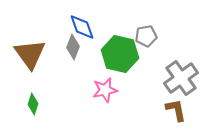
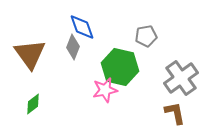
green hexagon: moved 13 px down
green diamond: rotated 35 degrees clockwise
brown L-shape: moved 1 px left, 3 px down
